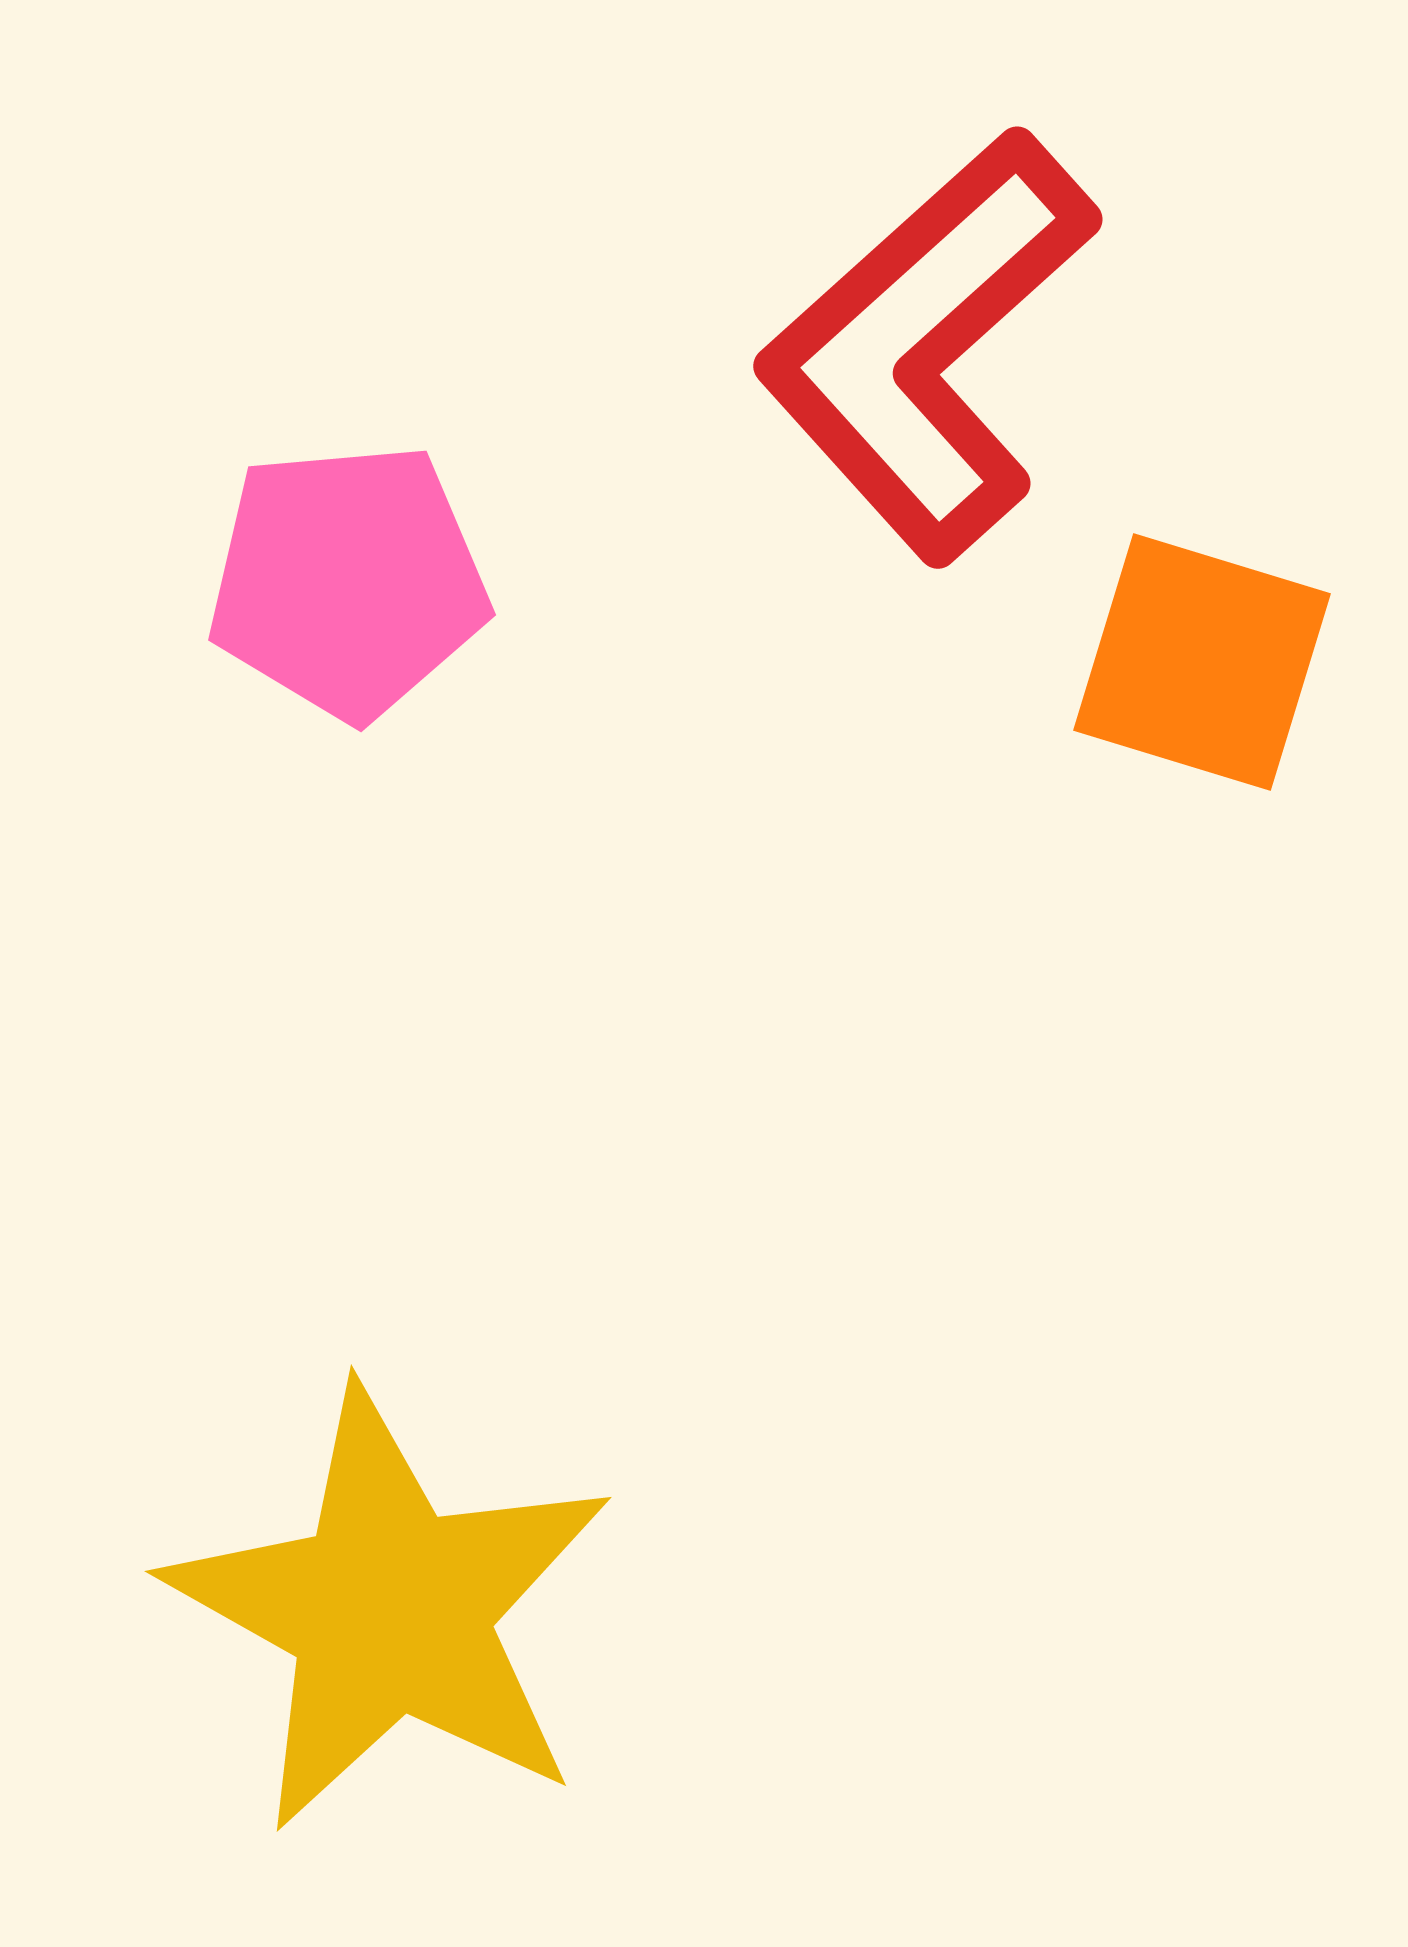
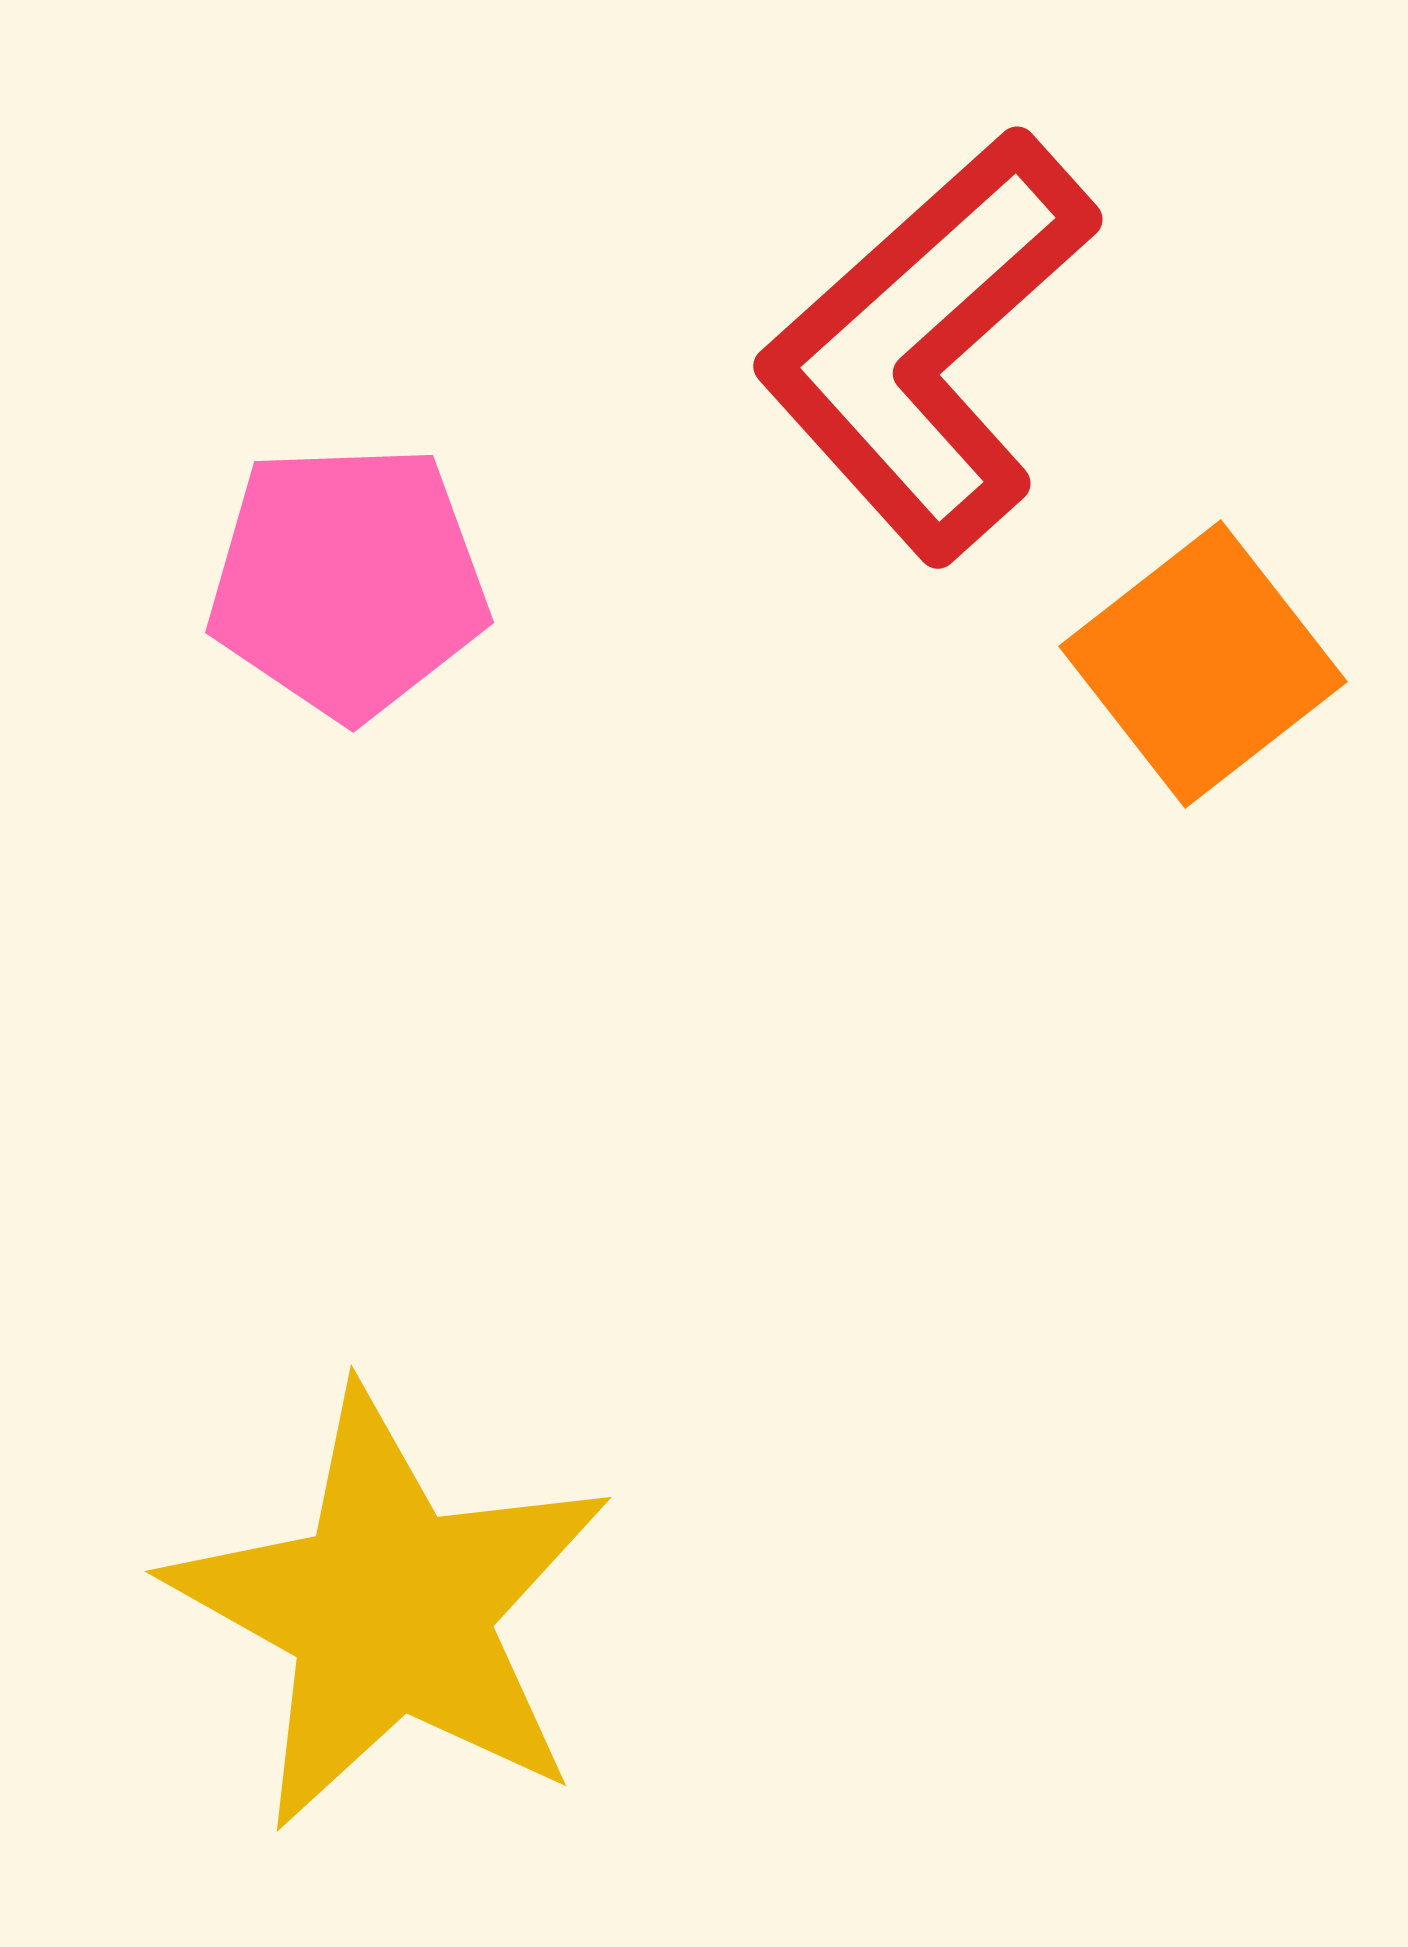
pink pentagon: rotated 3 degrees clockwise
orange square: moved 1 px right, 2 px down; rotated 35 degrees clockwise
